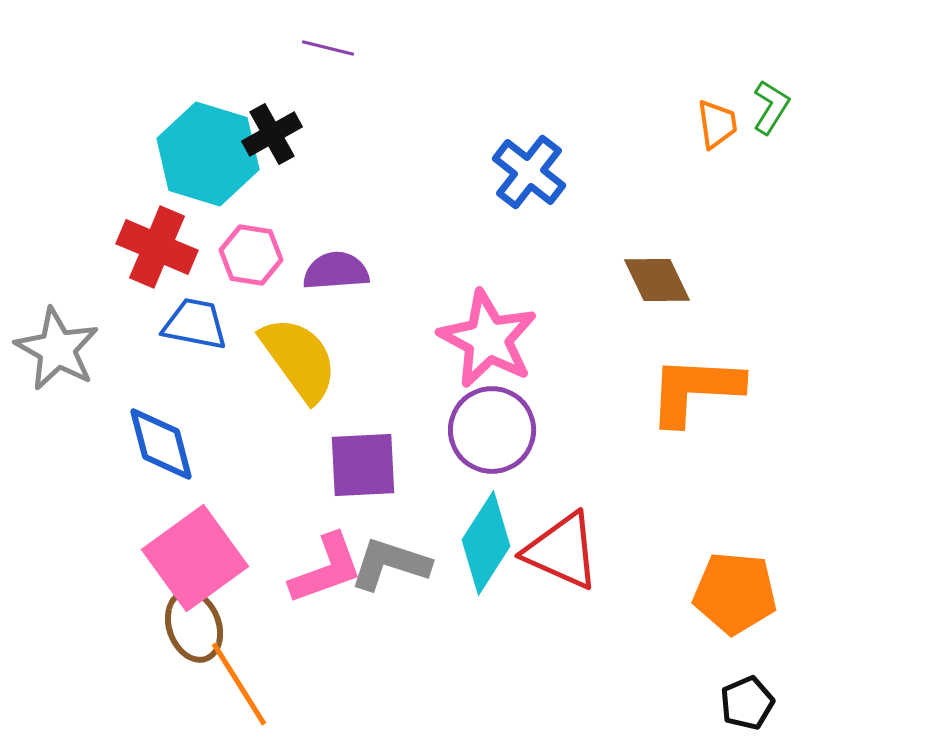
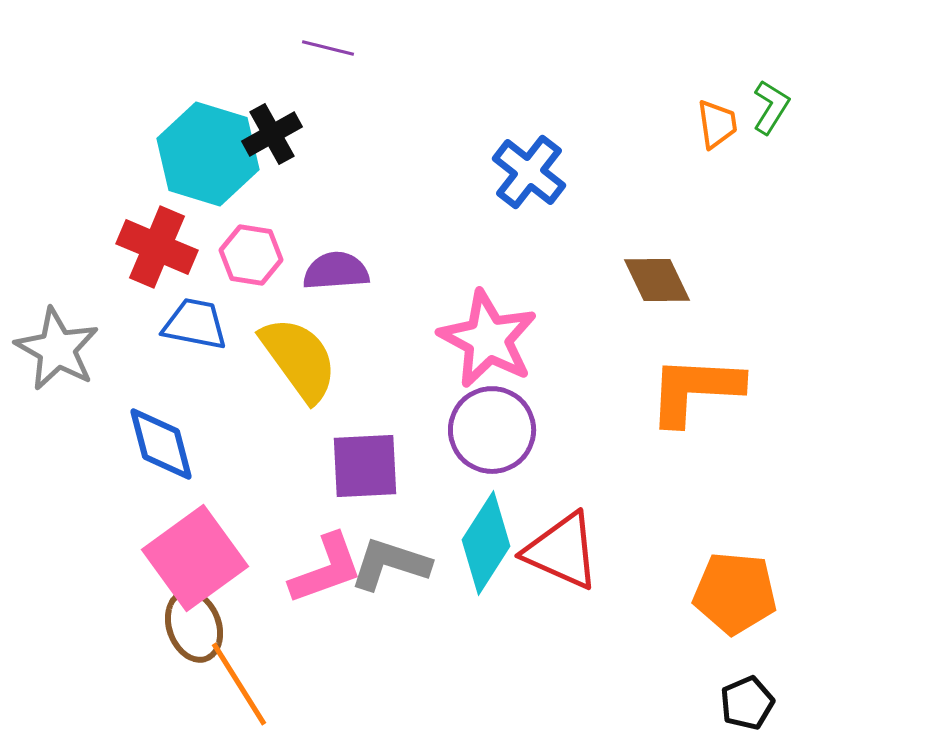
purple square: moved 2 px right, 1 px down
